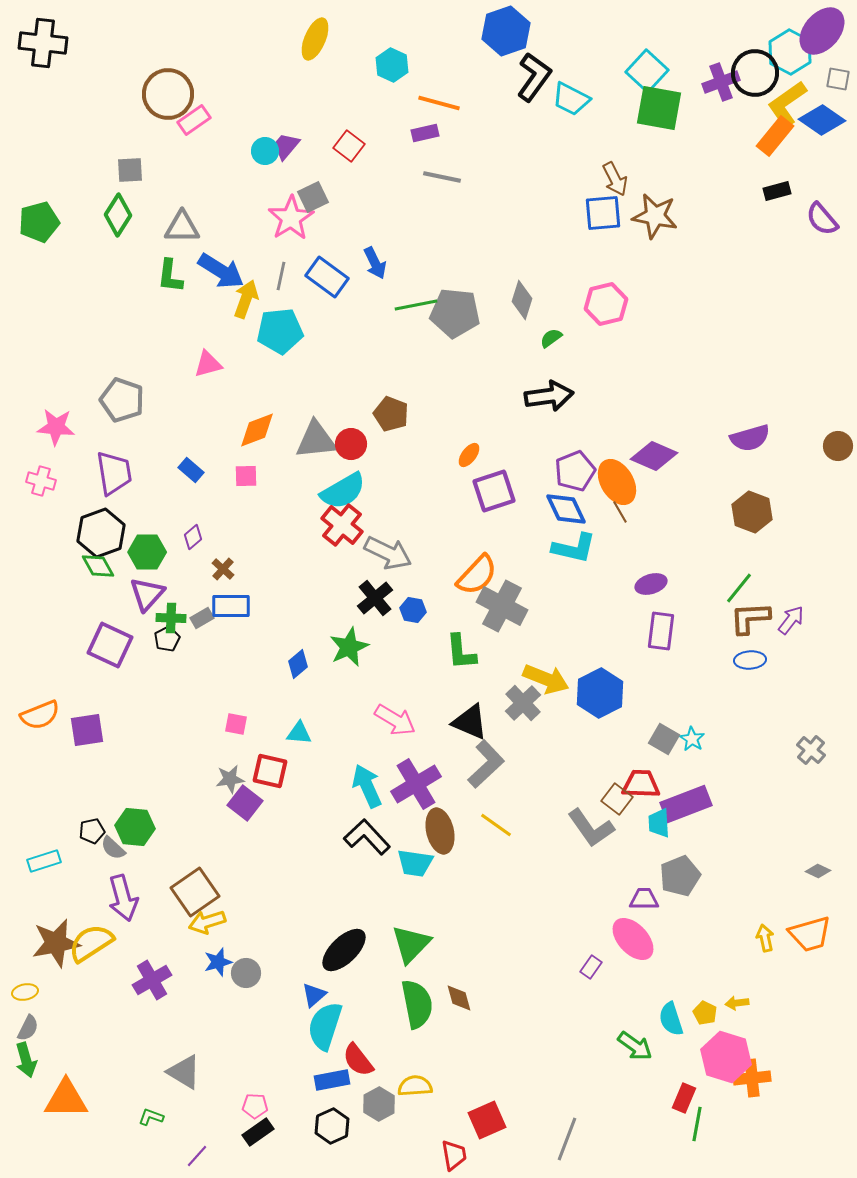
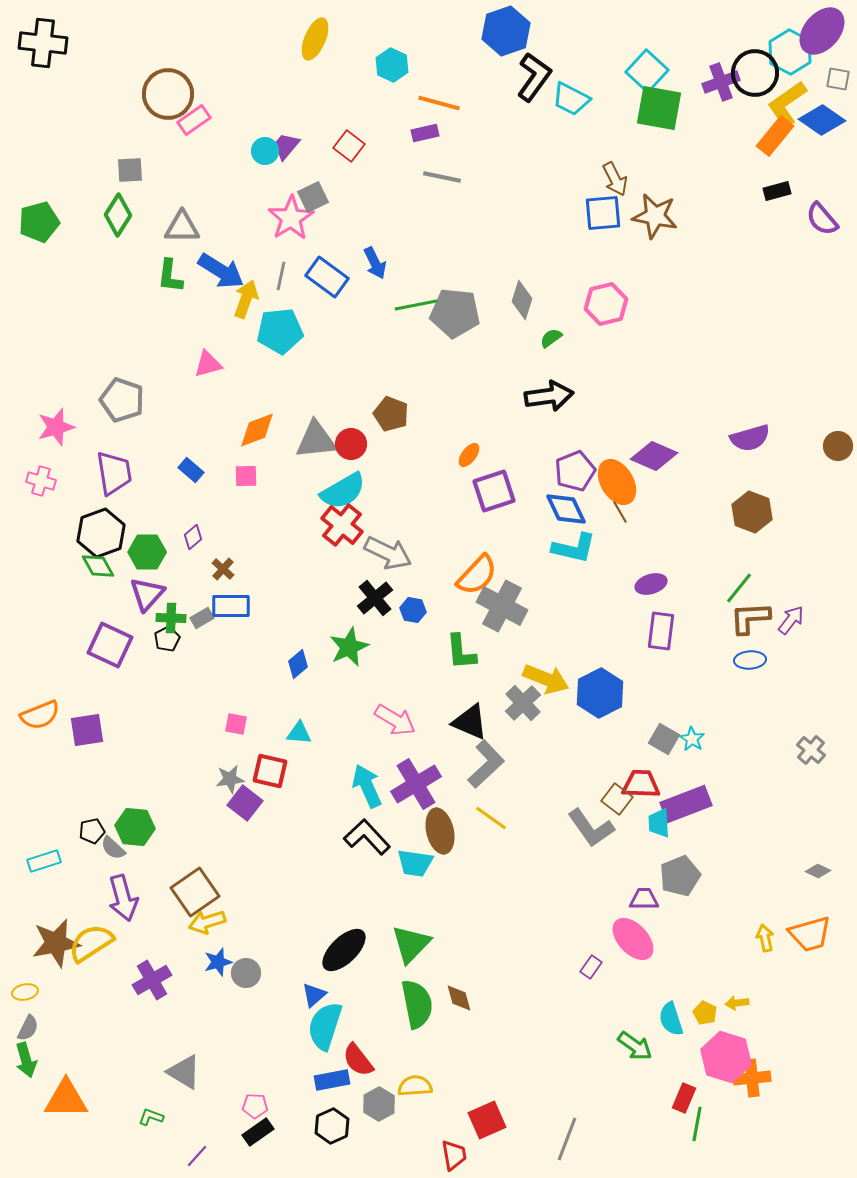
pink star at (56, 427): rotated 21 degrees counterclockwise
yellow line at (496, 825): moved 5 px left, 7 px up
